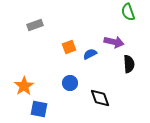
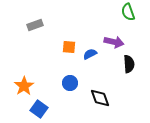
orange square: rotated 24 degrees clockwise
blue square: rotated 24 degrees clockwise
